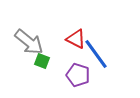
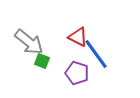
red triangle: moved 2 px right, 2 px up
purple pentagon: moved 1 px left, 2 px up
